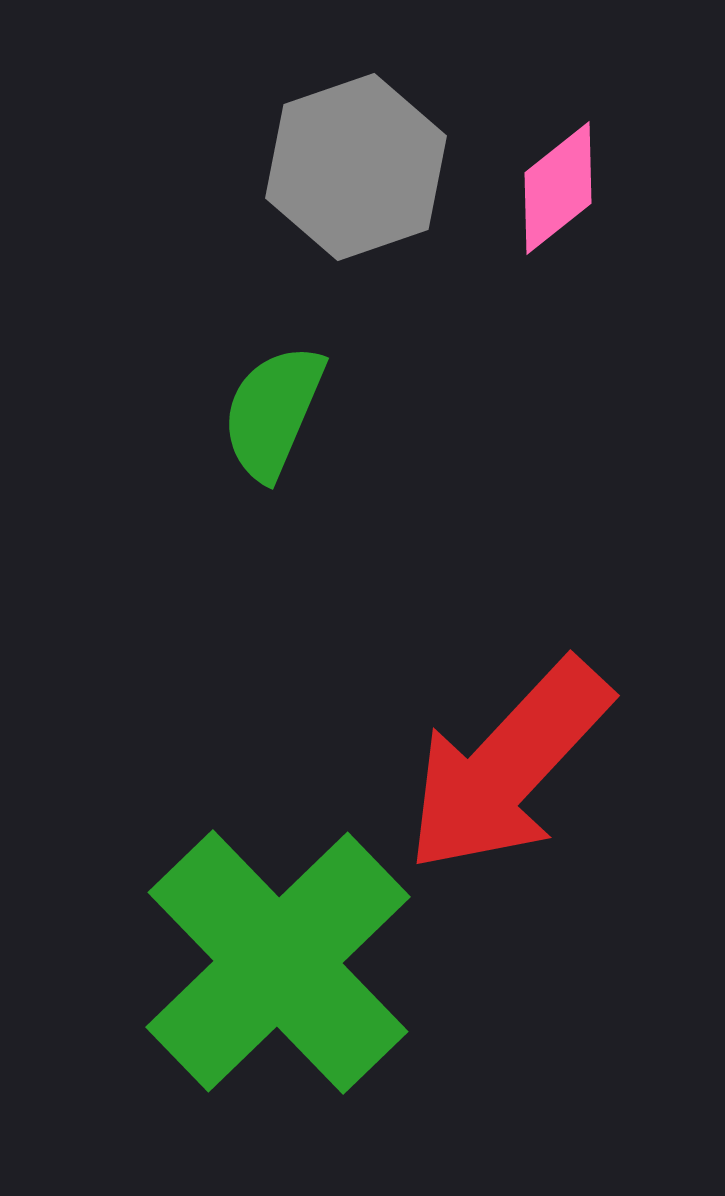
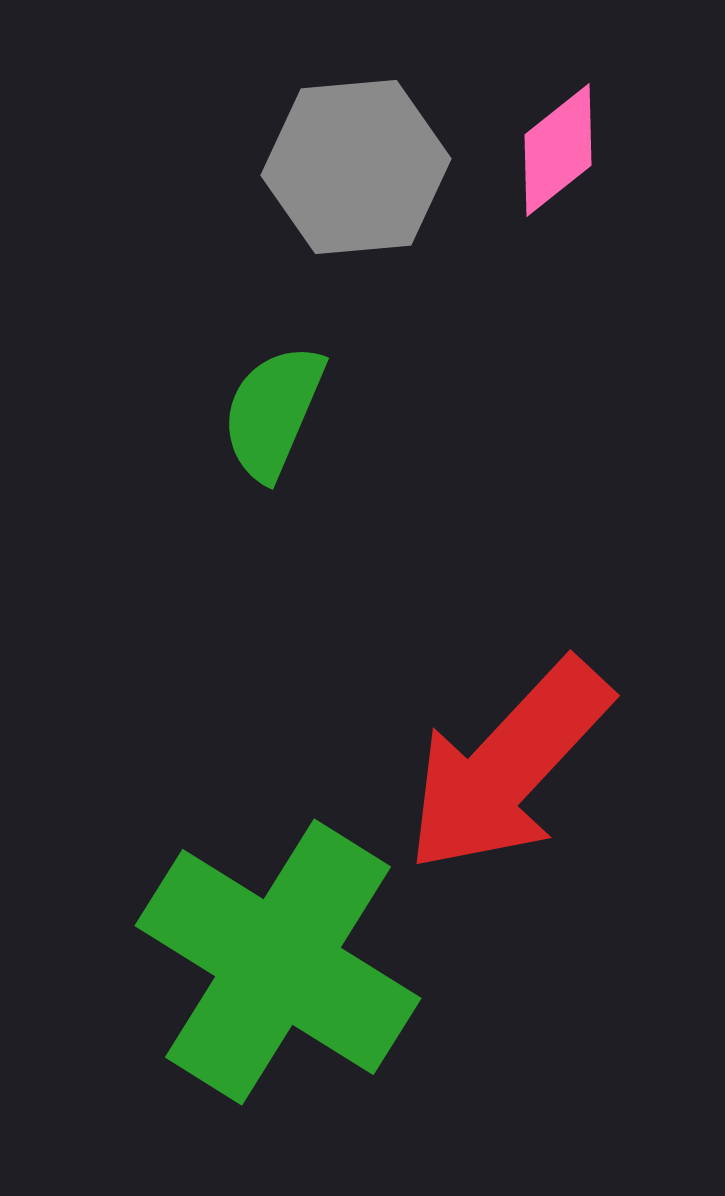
gray hexagon: rotated 14 degrees clockwise
pink diamond: moved 38 px up
green cross: rotated 14 degrees counterclockwise
